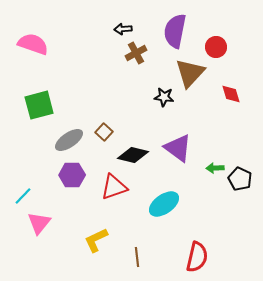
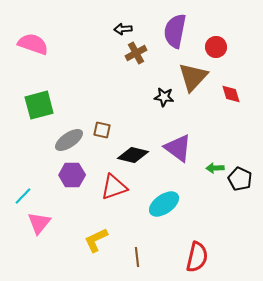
brown triangle: moved 3 px right, 4 px down
brown square: moved 2 px left, 2 px up; rotated 30 degrees counterclockwise
